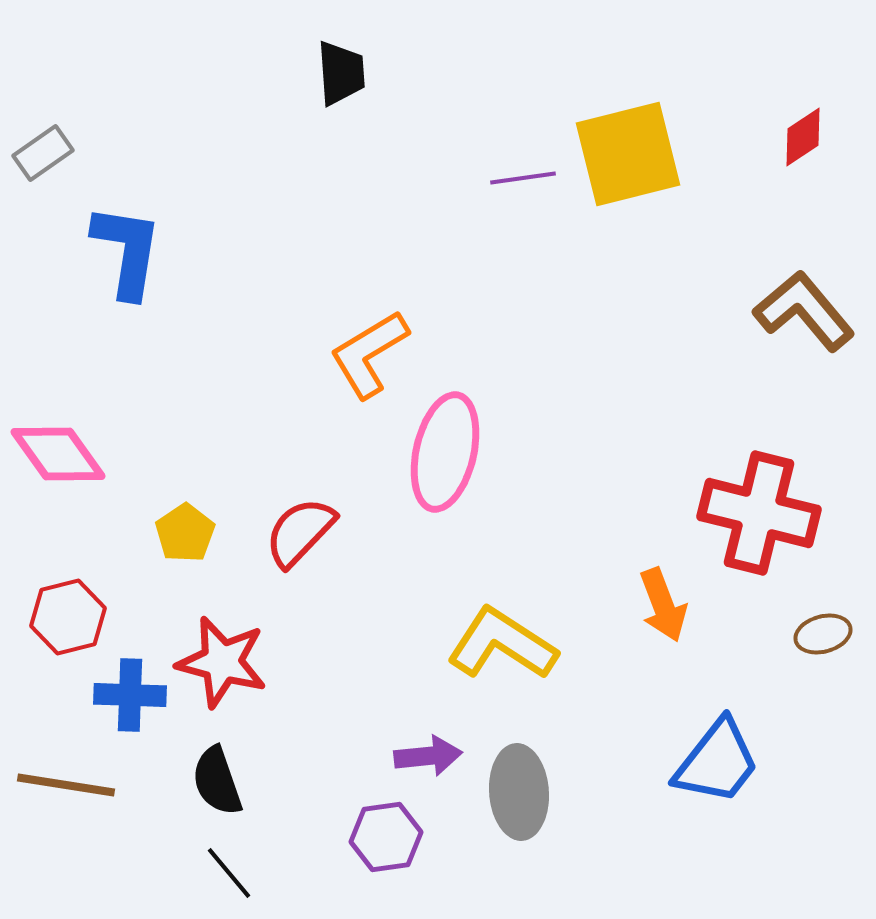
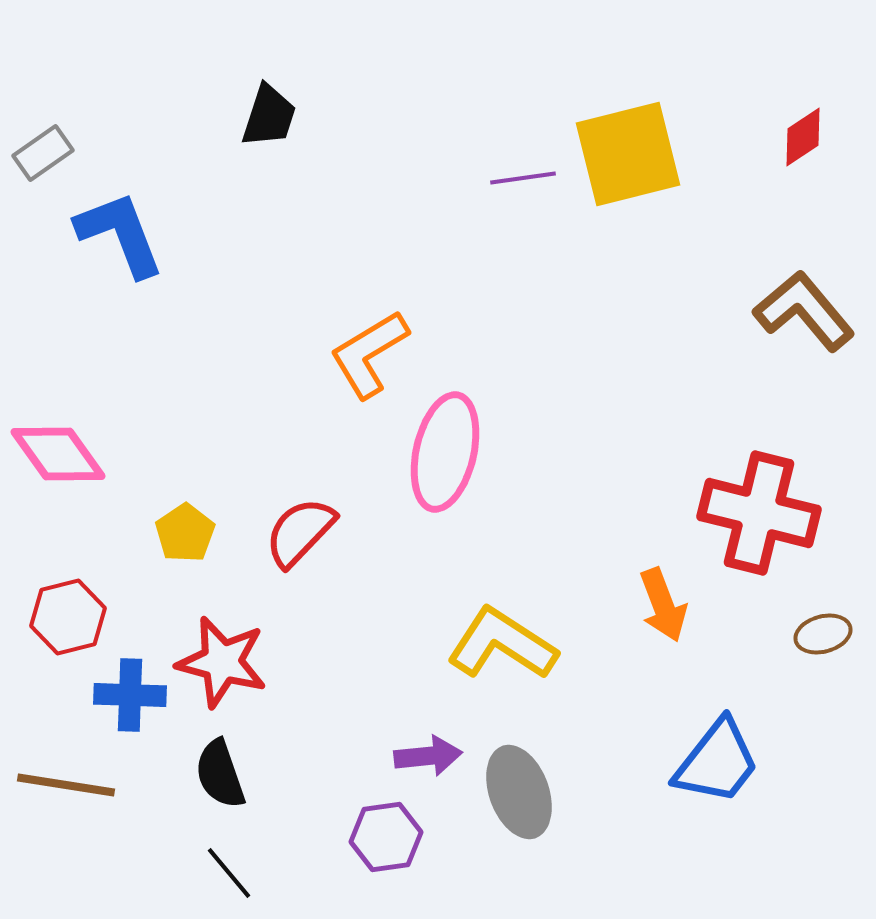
black trapezoid: moved 72 px left, 43 px down; rotated 22 degrees clockwise
blue L-shape: moved 7 px left, 17 px up; rotated 30 degrees counterclockwise
black semicircle: moved 3 px right, 7 px up
gray ellipse: rotated 16 degrees counterclockwise
